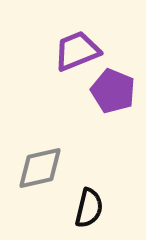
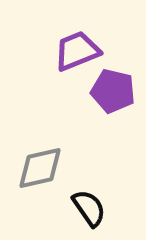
purple pentagon: rotated 9 degrees counterclockwise
black semicircle: rotated 48 degrees counterclockwise
